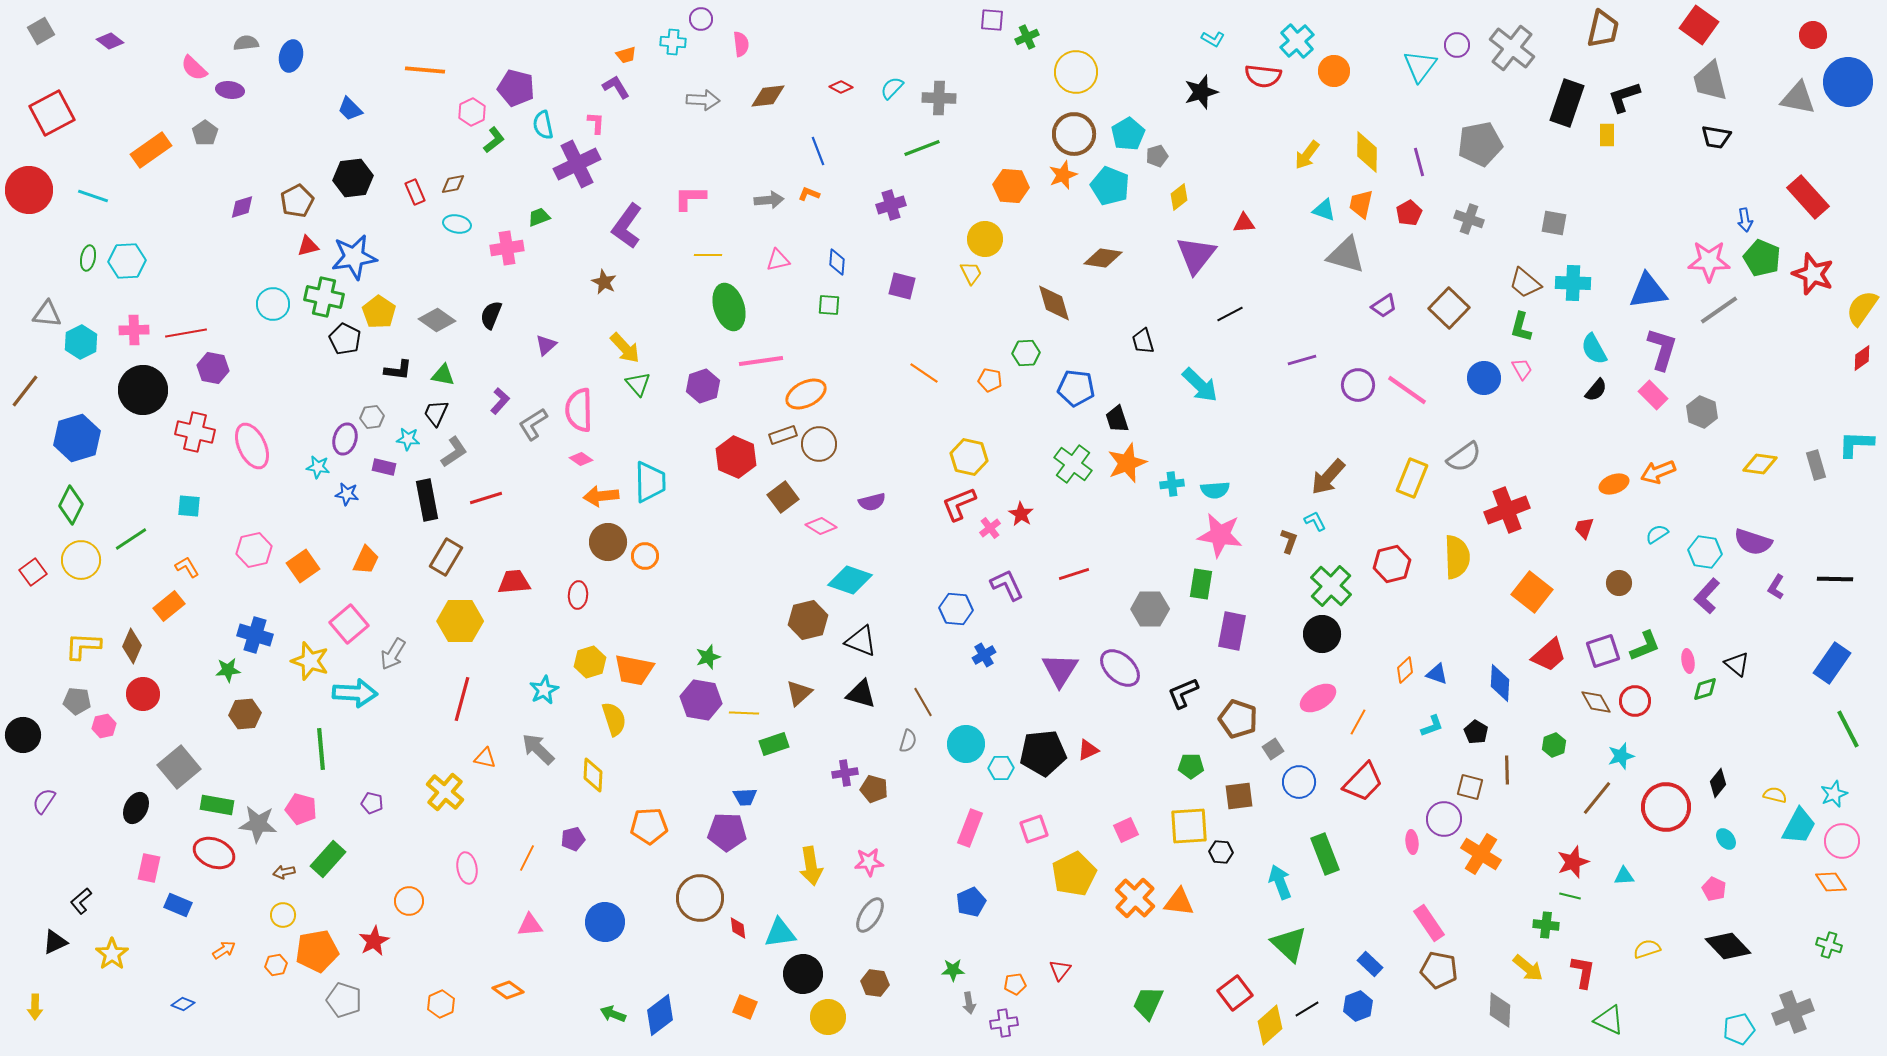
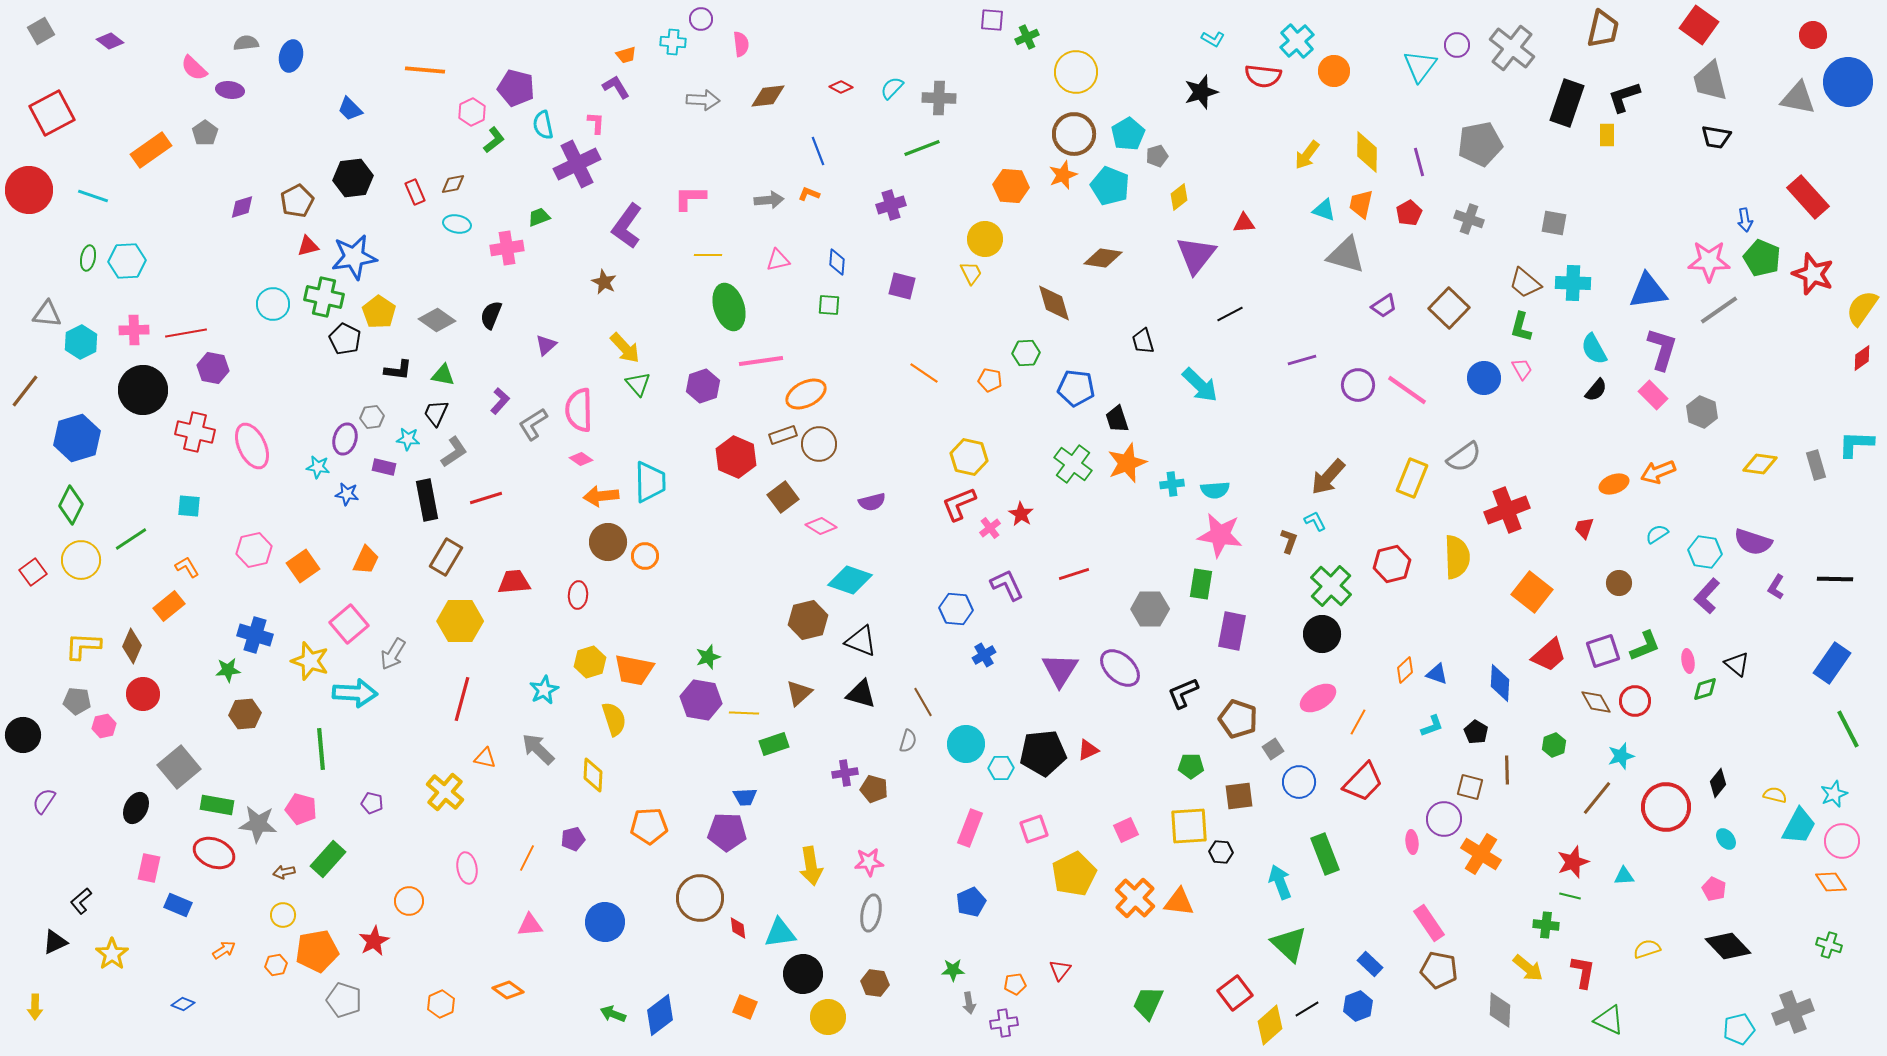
gray ellipse at (870, 915): moved 1 px right, 2 px up; rotated 21 degrees counterclockwise
